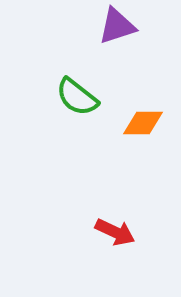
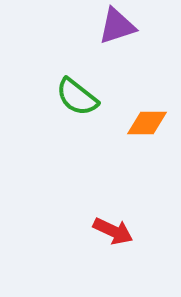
orange diamond: moved 4 px right
red arrow: moved 2 px left, 1 px up
